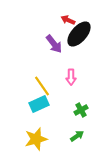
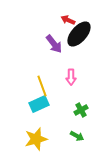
yellow line: rotated 15 degrees clockwise
green arrow: rotated 64 degrees clockwise
